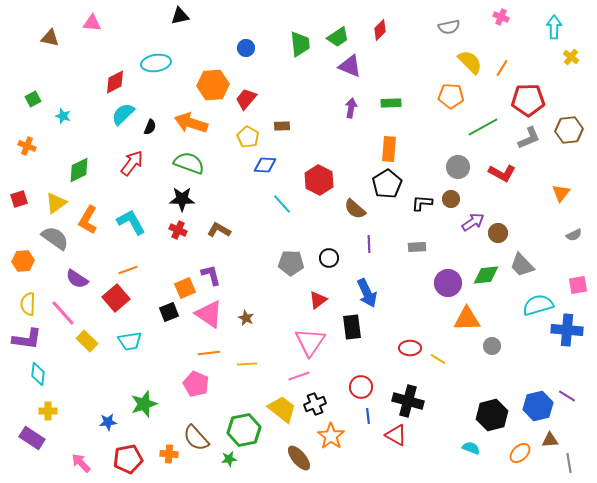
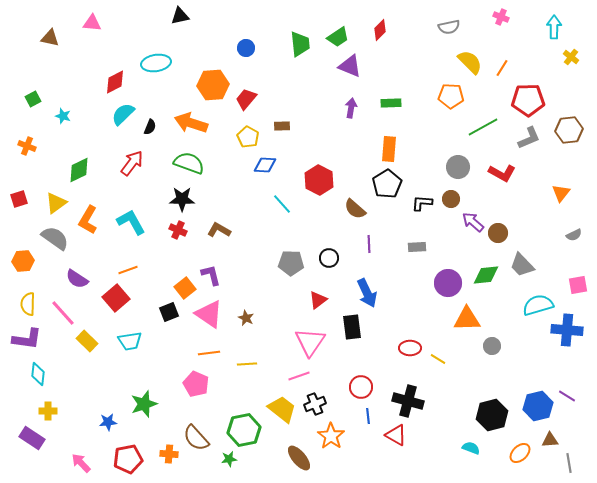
purple arrow at (473, 222): rotated 105 degrees counterclockwise
orange square at (185, 288): rotated 15 degrees counterclockwise
